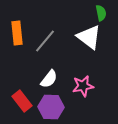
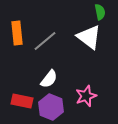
green semicircle: moved 1 px left, 1 px up
gray line: rotated 10 degrees clockwise
pink star: moved 3 px right, 10 px down; rotated 10 degrees counterclockwise
red rectangle: rotated 40 degrees counterclockwise
purple hexagon: rotated 20 degrees clockwise
